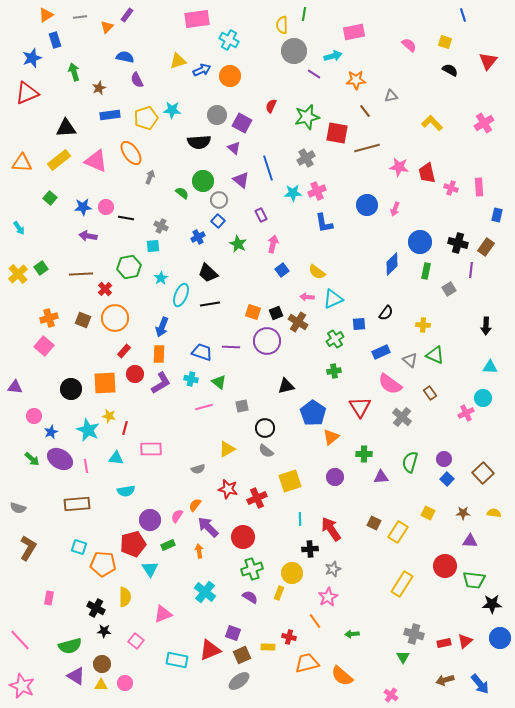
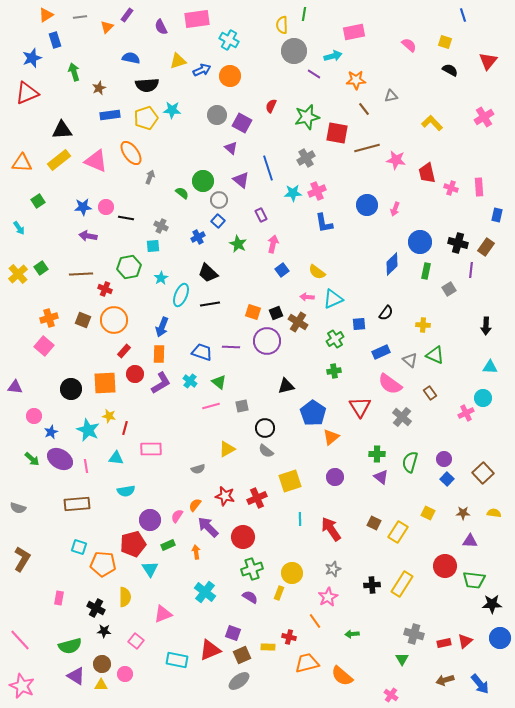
blue semicircle at (125, 57): moved 6 px right, 1 px down
purple semicircle at (137, 80): moved 24 px right, 53 px up
brown line at (365, 111): moved 1 px left, 2 px up
pink cross at (484, 123): moved 6 px up
black triangle at (66, 128): moved 4 px left, 2 px down
black semicircle at (199, 142): moved 52 px left, 57 px up
purple triangle at (234, 148): moved 3 px left
pink star at (399, 167): moved 3 px left, 7 px up
green square at (50, 198): moved 12 px left, 3 px down; rotated 16 degrees clockwise
red cross at (105, 289): rotated 24 degrees counterclockwise
orange circle at (115, 318): moved 1 px left, 2 px down
cyan cross at (191, 379): moved 1 px left, 2 px down; rotated 24 degrees clockwise
pink line at (204, 407): moved 7 px right, 1 px up
green cross at (364, 454): moved 13 px right
purple triangle at (381, 477): rotated 42 degrees clockwise
red star at (228, 489): moved 3 px left, 7 px down
brown L-shape at (28, 548): moved 6 px left, 11 px down
black cross at (310, 549): moved 62 px right, 36 px down
orange arrow at (199, 551): moved 3 px left, 1 px down
pink rectangle at (49, 598): moved 10 px right
green triangle at (403, 657): moved 1 px left, 2 px down
pink circle at (125, 683): moved 9 px up
